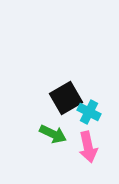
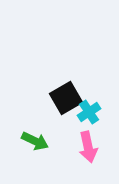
cyan cross: rotated 30 degrees clockwise
green arrow: moved 18 px left, 7 px down
